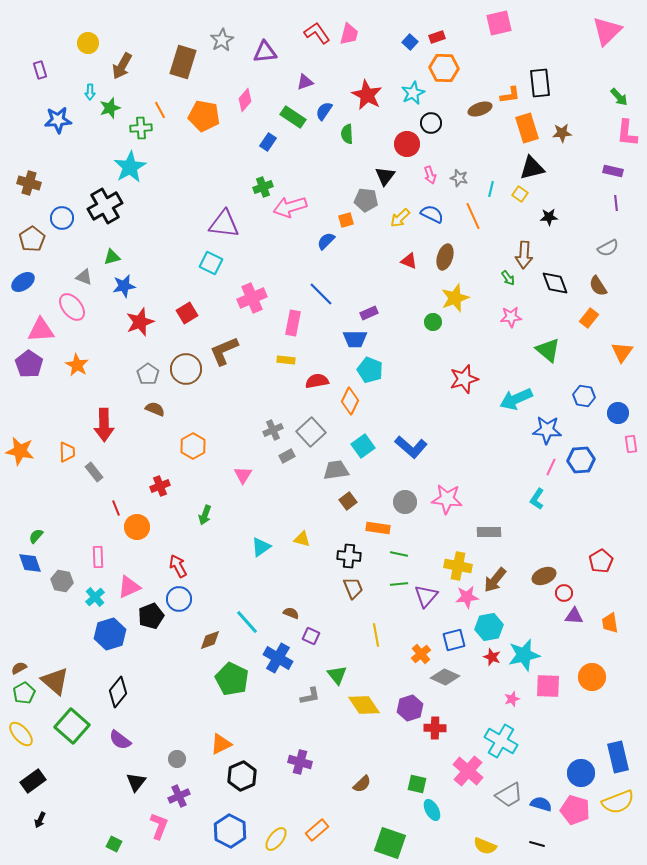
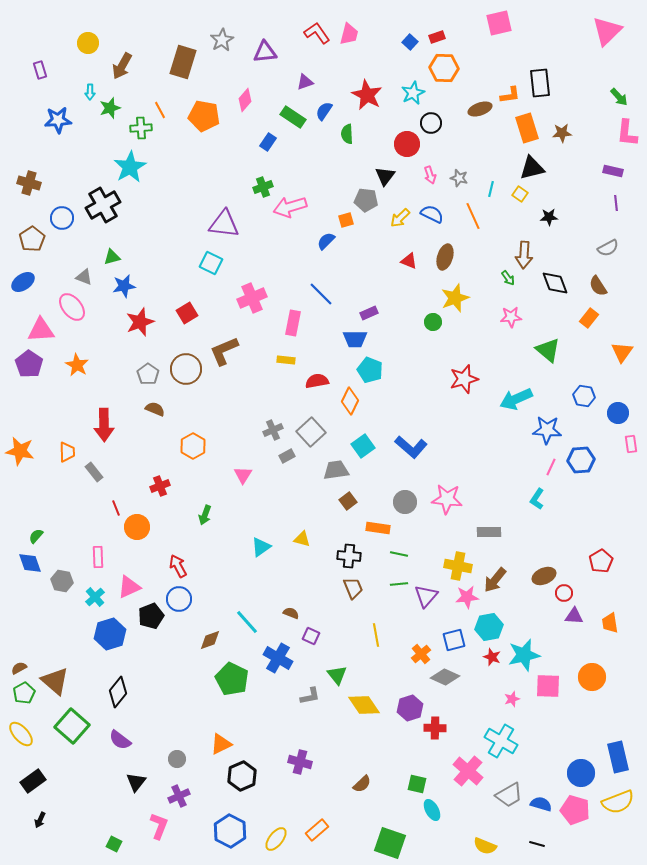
black cross at (105, 206): moved 2 px left, 1 px up
